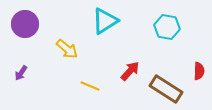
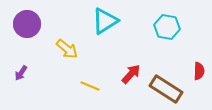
purple circle: moved 2 px right
red arrow: moved 1 px right, 3 px down
